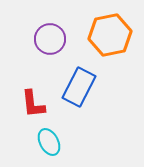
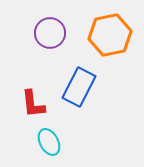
purple circle: moved 6 px up
